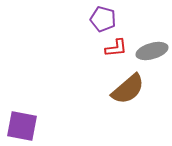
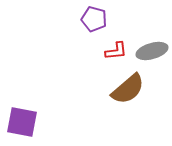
purple pentagon: moved 9 px left
red L-shape: moved 3 px down
purple square: moved 4 px up
